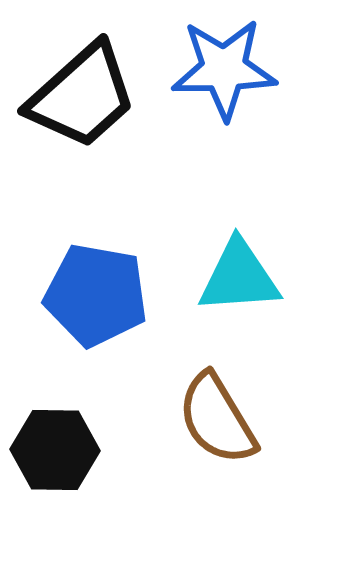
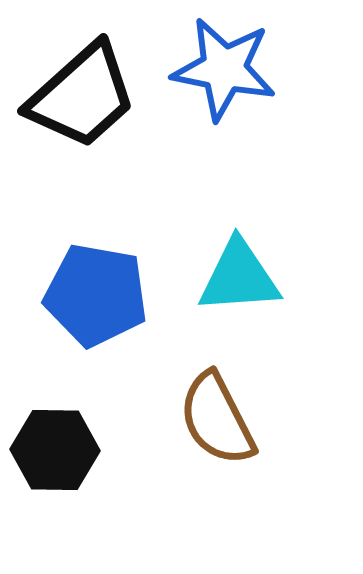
blue star: rotated 12 degrees clockwise
brown semicircle: rotated 4 degrees clockwise
